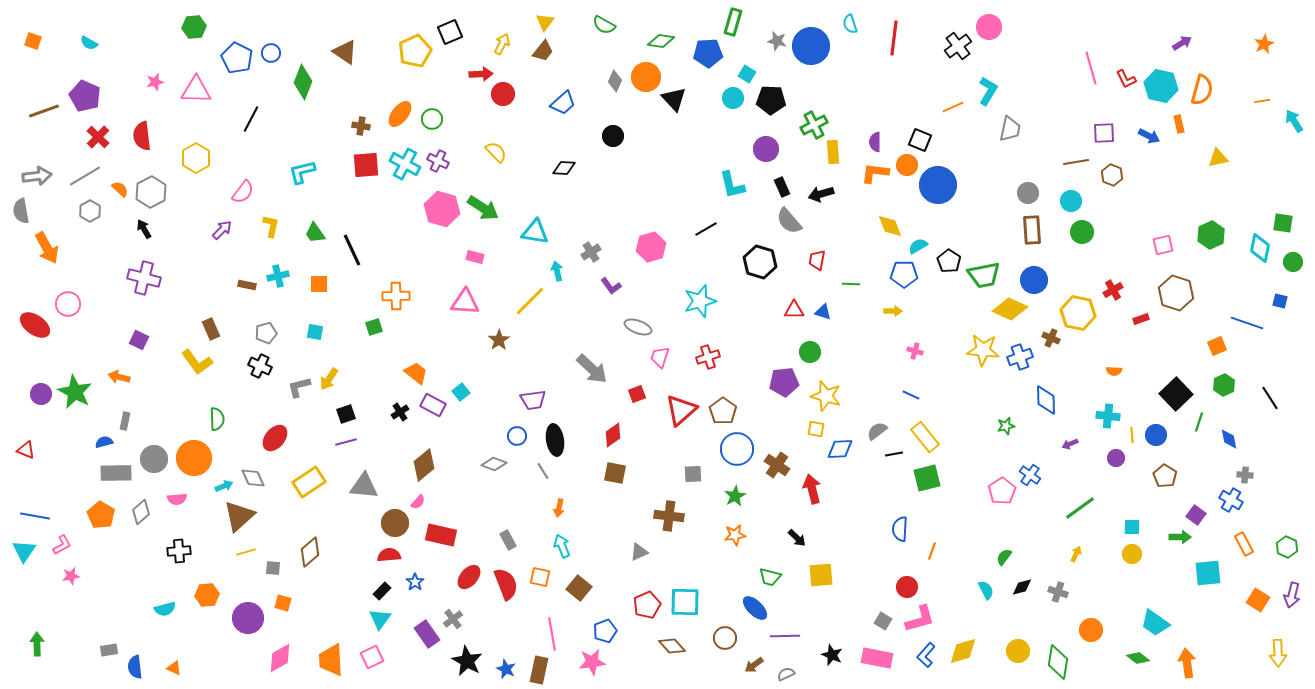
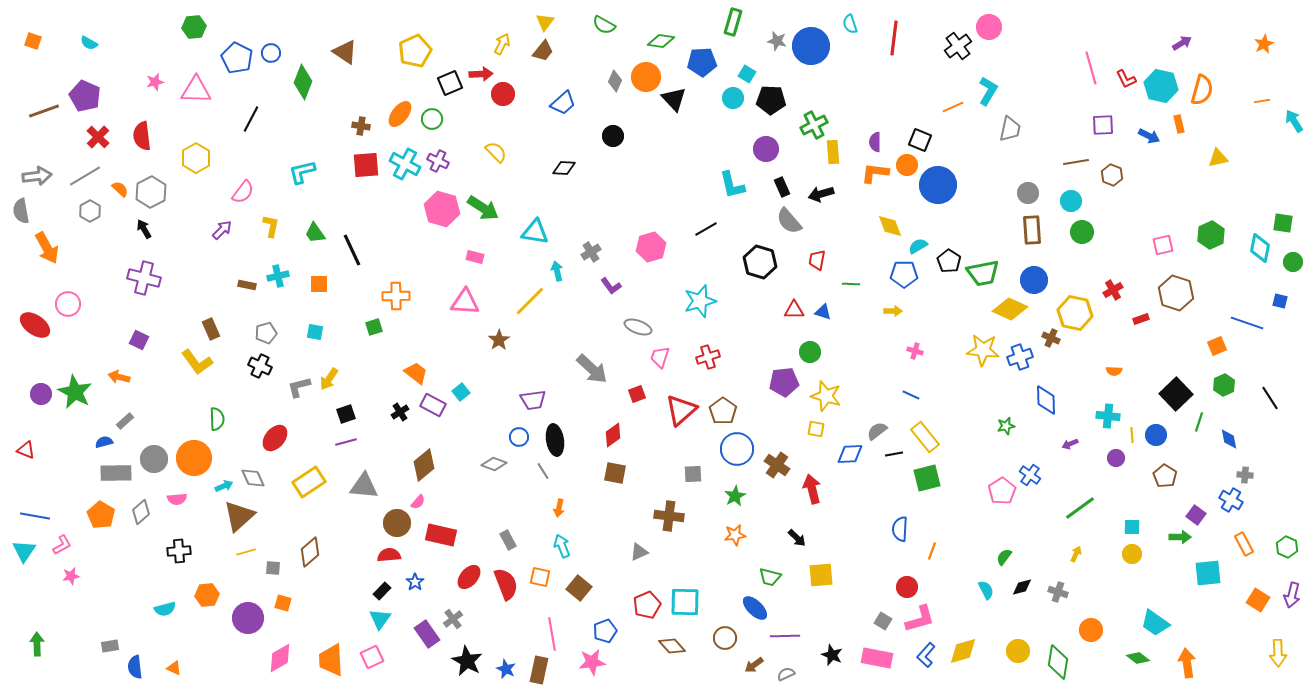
black square at (450, 32): moved 51 px down
blue pentagon at (708, 53): moved 6 px left, 9 px down
purple square at (1104, 133): moved 1 px left, 8 px up
green trapezoid at (984, 275): moved 1 px left, 2 px up
yellow hexagon at (1078, 313): moved 3 px left
gray rectangle at (125, 421): rotated 36 degrees clockwise
blue circle at (517, 436): moved 2 px right, 1 px down
blue diamond at (840, 449): moved 10 px right, 5 px down
brown circle at (395, 523): moved 2 px right
gray rectangle at (109, 650): moved 1 px right, 4 px up
